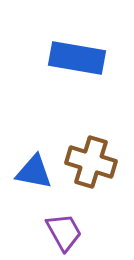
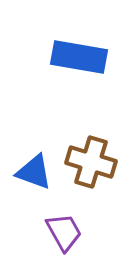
blue rectangle: moved 2 px right, 1 px up
blue triangle: rotated 9 degrees clockwise
